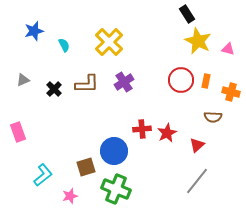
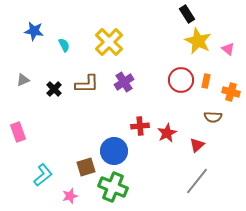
blue star: rotated 24 degrees clockwise
pink triangle: rotated 24 degrees clockwise
red cross: moved 2 px left, 3 px up
green cross: moved 3 px left, 2 px up
